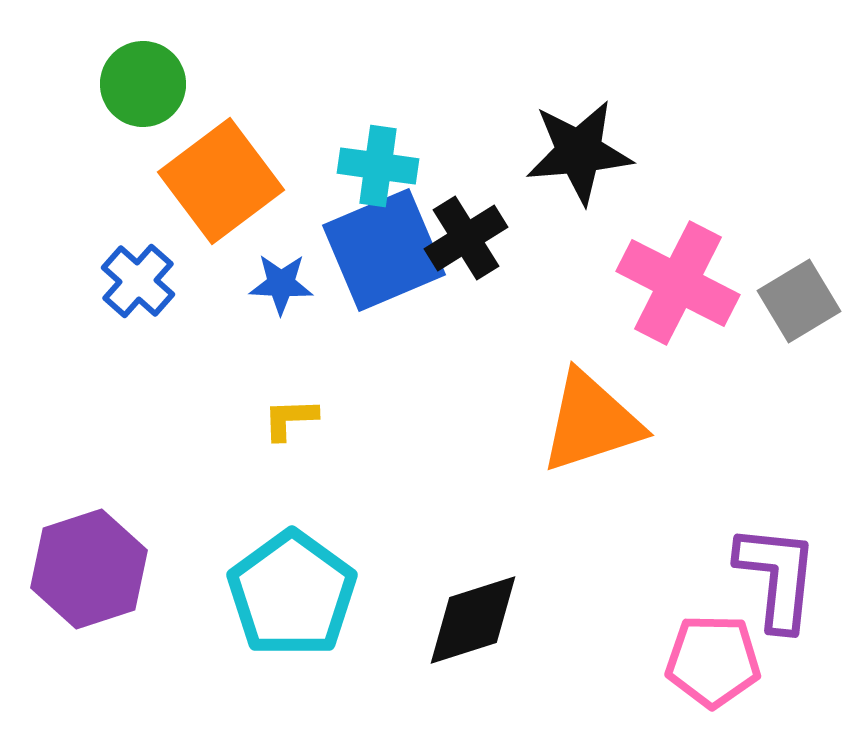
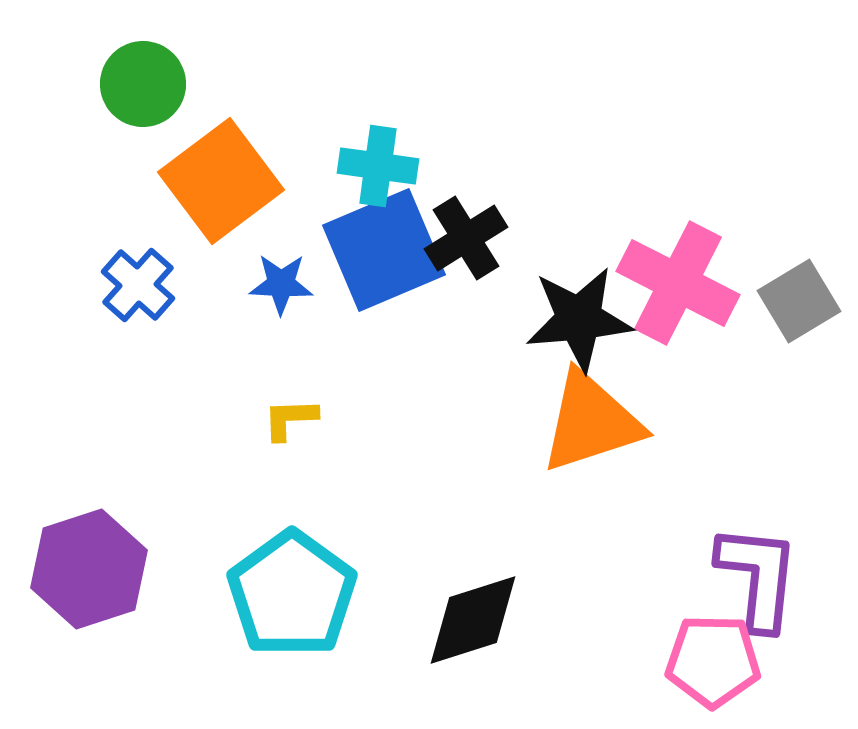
black star: moved 167 px down
blue cross: moved 4 px down
purple L-shape: moved 19 px left
